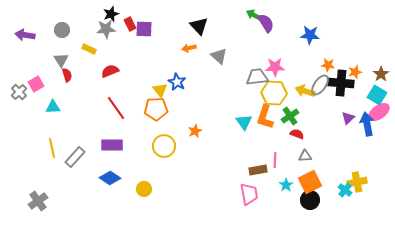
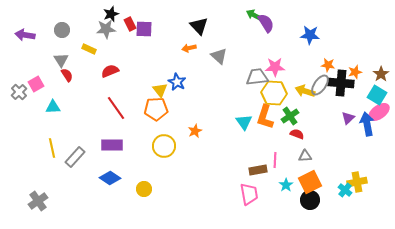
red semicircle at (67, 75): rotated 16 degrees counterclockwise
